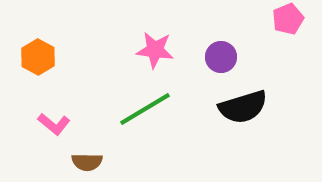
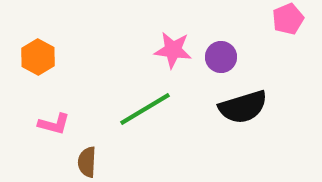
pink star: moved 18 px right
pink L-shape: rotated 24 degrees counterclockwise
brown semicircle: rotated 92 degrees clockwise
